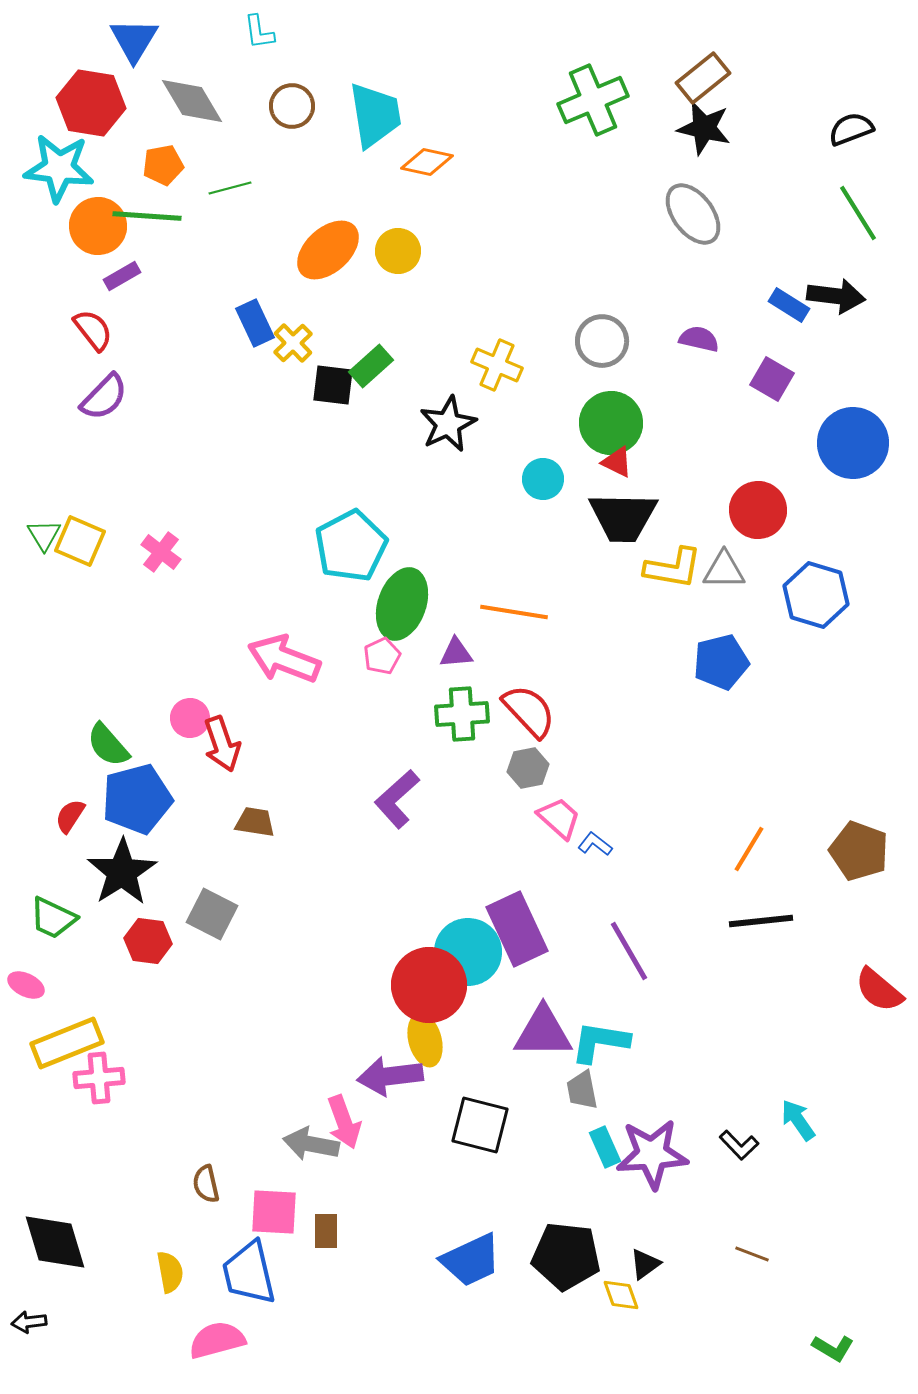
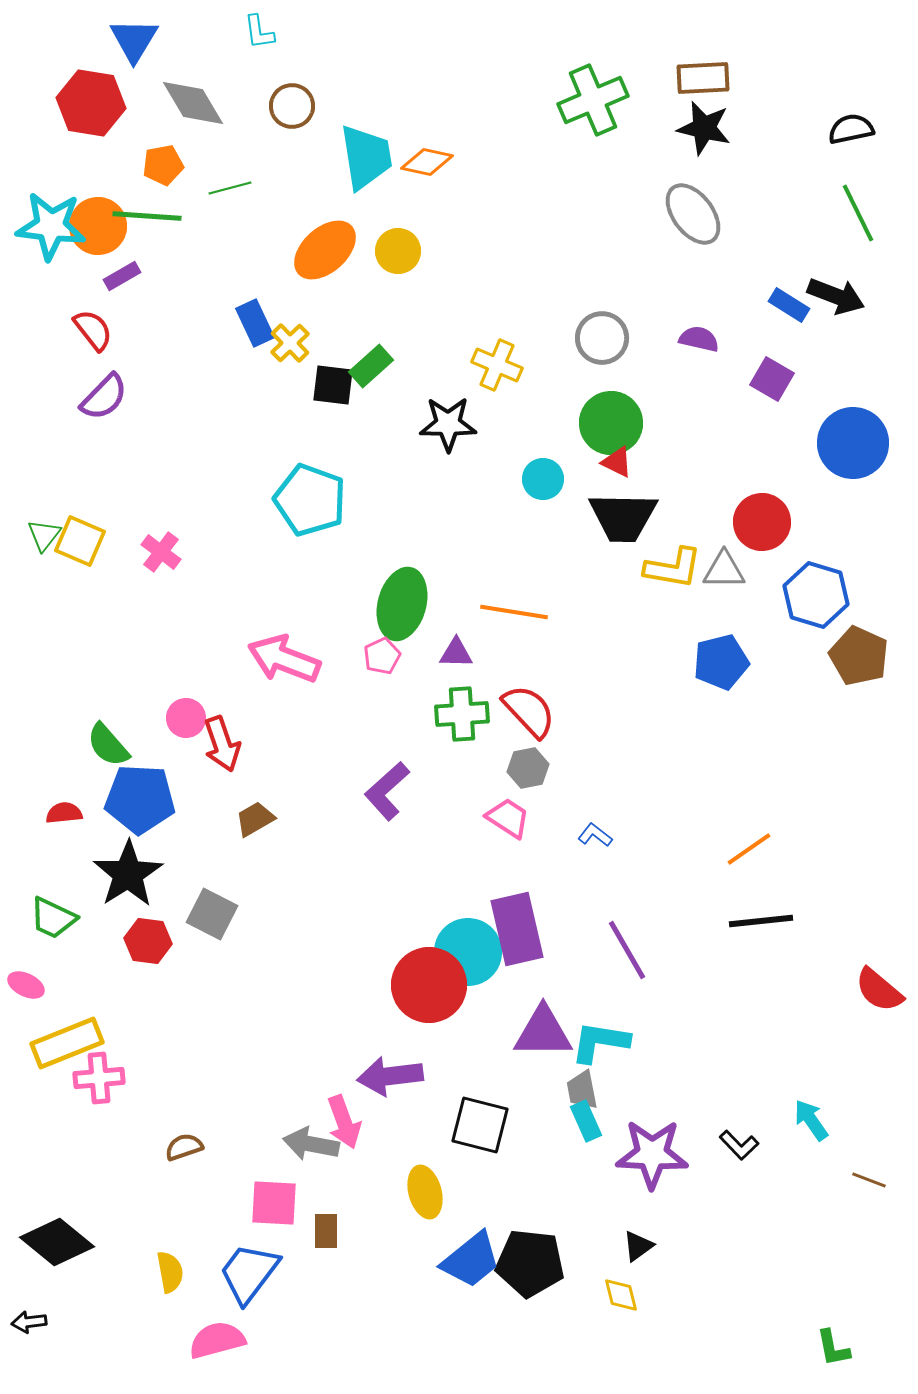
brown rectangle at (703, 78): rotated 36 degrees clockwise
gray diamond at (192, 101): moved 1 px right, 2 px down
cyan trapezoid at (375, 115): moved 9 px left, 42 px down
black semicircle at (851, 129): rotated 9 degrees clockwise
cyan star at (59, 168): moved 8 px left, 58 px down
green line at (858, 213): rotated 6 degrees clockwise
orange ellipse at (328, 250): moved 3 px left
black arrow at (836, 296): rotated 14 degrees clockwise
gray circle at (602, 341): moved 3 px up
yellow cross at (293, 343): moved 3 px left
black star at (448, 424): rotated 26 degrees clockwise
red circle at (758, 510): moved 4 px right, 12 px down
green triangle at (44, 535): rotated 9 degrees clockwise
cyan pentagon at (351, 546): moved 41 px left, 46 px up; rotated 24 degrees counterclockwise
green ellipse at (402, 604): rotated 4 degrees counterclockwise
purple triangle at (456, 653): rotated 6 degrees clockwise
pink circle at (190, 718): moved 4 px left
blue pentagon at (137, 799): moved 3 px right; rotated 18 degrees clockwise
purple L-shape at (397, 799): moved 10 px left, 8 px up
red semicircle at (70, 816): moved 6 px left, 3 px up; rotated 51 degrees clockwise
pink trapezoid at (559, 818): moved 51 px left; rotated 9 degrees counterclockwise
brown trapezoid at (255, 822): moved 3 px up; rotated 39 degrees counterclockwise
blue L-shape at (595, 844): moved 9 px up
orange line at (749, 849): rotated 24 degrees clockwise
brown pentagon at (859, 851): moved 195 px up; rotated 4 degrees clockwise
black star at (122, 872): moved 6 px right, 2 px down
purple rectangle at (517, 929): rotated 12 degrees clockwise
purple line at (629, 951): moved 2 px left, 1 px up
yellow ellipse at (425, 1040): moved 152 px down
cyan arrow at (798, 1120): moved 13 px right
cyan rectangle at (605, 1147): moved 19 px left, 26 px up
purple star at (652, 1154): rotated 6 degrees clockwise
brown semicircle at (206, 1184): moved 22 px left, 37 px up; rotated 84 degrees clockwise
pink square at (274, 1212): moved 9 px up
black diamond at (55, 1242): moved 2 px right; rotated 34 degrees counterclockwise
brown line at (752, 1254): moved 117 px right, 74 px up
black pentagon at (566, 1256): moved 36 px left, 7 px down
blue trapezoid at (471, 1260): rotated 14 degrees counterclockwise
black triangle at (645, 1264): moved 7 px left, 18 px up
blue trapezoid at (249, 1273): rotated 50 degrees clockwise
yellow diamond at (621, 1295): rotated 6 degrees clockwise
green L-shape at (833, 1348): rotated 48 degrees clockwise
